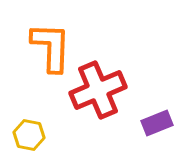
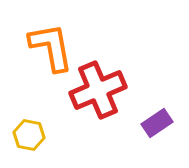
orange L-shape: rotated 12 degrees counterclockwise
purple rectangle: rotated 12 degrees counterclockwise
